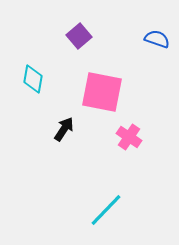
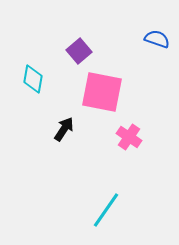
purple square: moved 15 px down
cyan line: rotated 9 degrees counterclockwise
